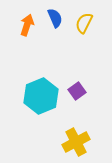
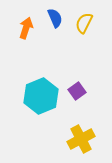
orange arrow: moved 1 px left, 3 px down
yellow cross: moved 5 px right, 3 px up
